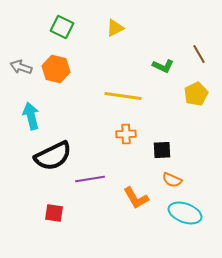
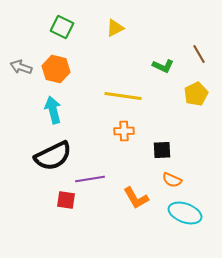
cyan arrow: moved 22 px right, 6 px up
orange cross: moved 2 px left, 3 px up
red square: moved 12 px right, 13 px up
